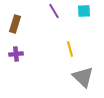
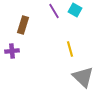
cyan square: moved 9 px left, 1 px up; rotated 32 degrees clockwise
brown rectangle: moved 8 px right, 1 px down
purple cross: moved 4 px left, 3 px up
